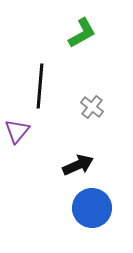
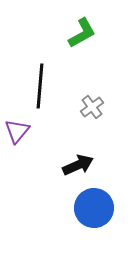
gray cross: rotated 15 degrees clockwise
blue circle: moved 2 px right
